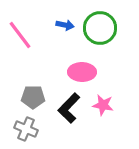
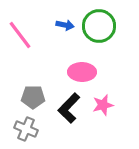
green circle: moved 1 px left, 2 px up
pink star: rotated 25 degrees counterclockwise
